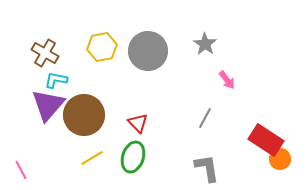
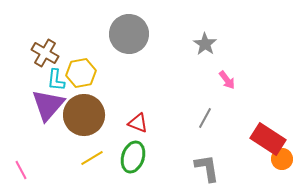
yellow hexagon: moved 21 px left, 26 px down
gray circle: moved 19 px left, 17 px up
cyan L-shape: rotated 95 degrees counterclockwise
red triangle: rotated 25 degrees counterclockwise
red rectangle: moved 2 px right, 1 px up
orange circle: moved 2 px right
